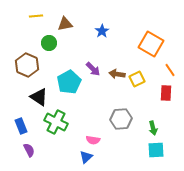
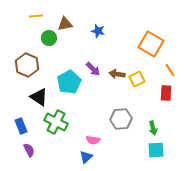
blue star: moved 4 px left; rotated 24 degrees counterclockwise
green circle: moved 5 px up
